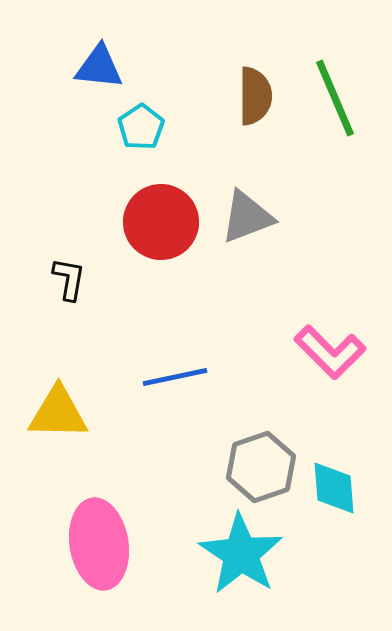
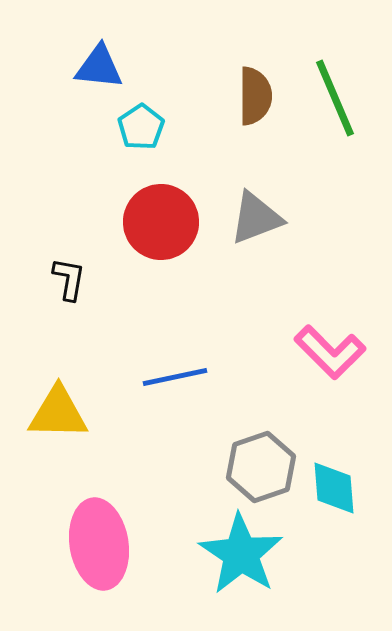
gray triangle: moved 9 px right, 1 px down
